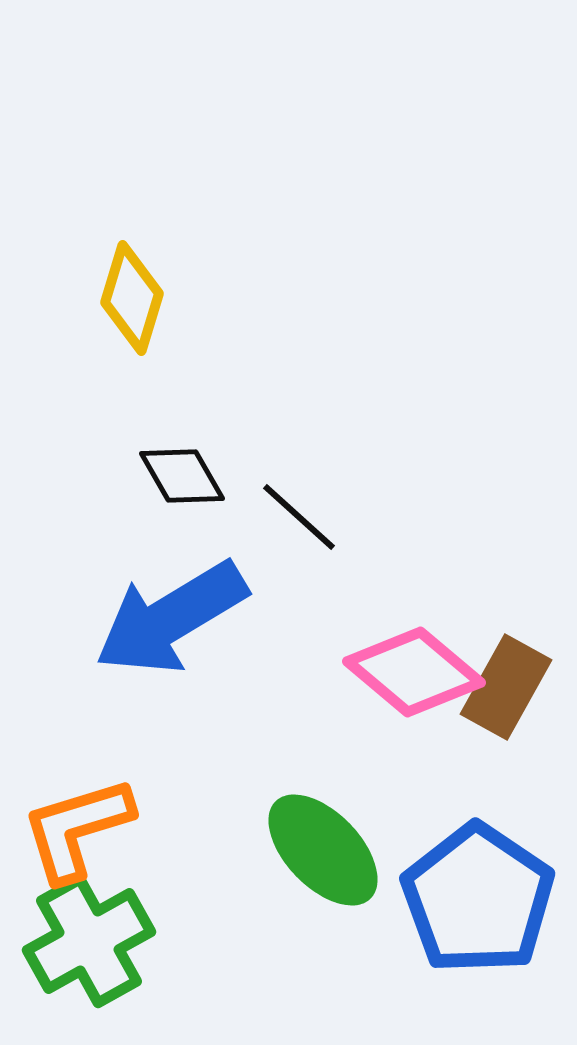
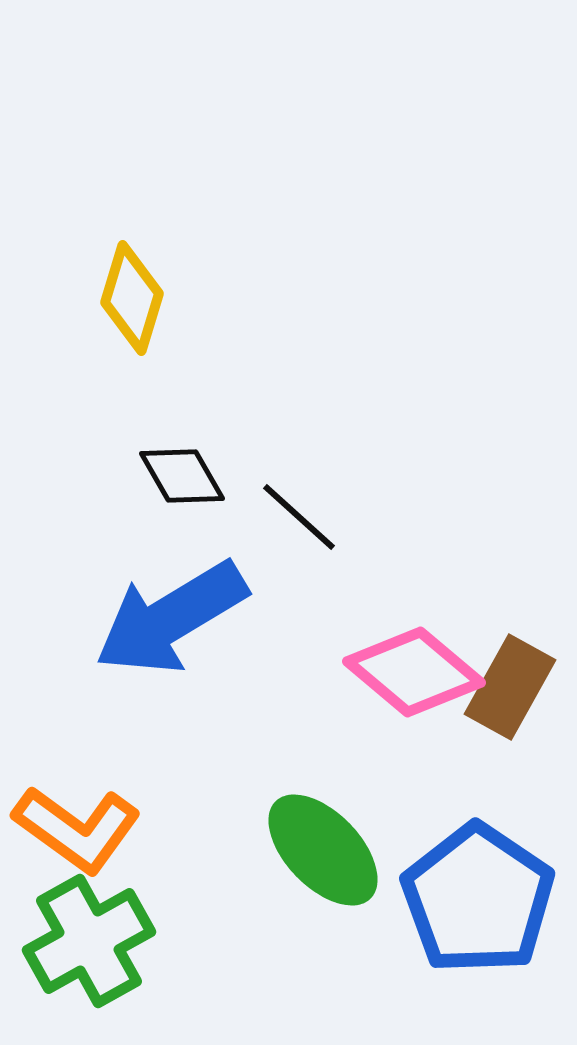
brown rectangle: moved 4 px right
orange L-shape: rotated 127 degrees counterclockwise
